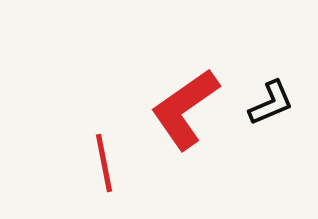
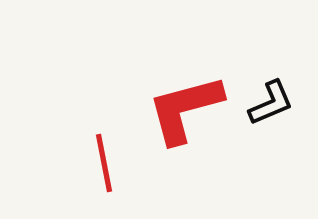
red L-shape: rotated 20 degrees clockwise
